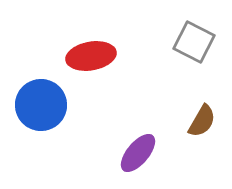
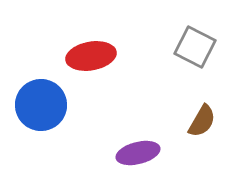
gray square: moved 1 px right, 5 px down
purple ellipse: rotated 36 degrees clockwise
